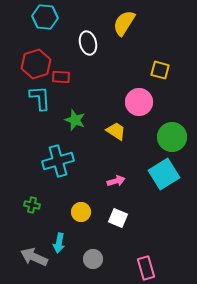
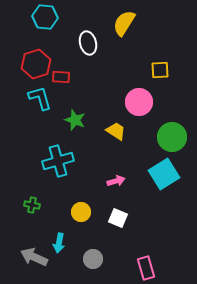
yellow square: rotated 18 degrees counterclockwise
cyan L-shape: rotated 12 degrees counterclockwise
